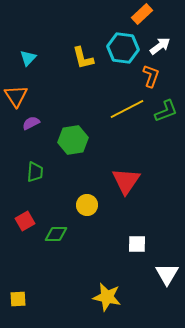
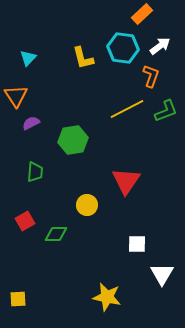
white triangle: moved 5 px left
